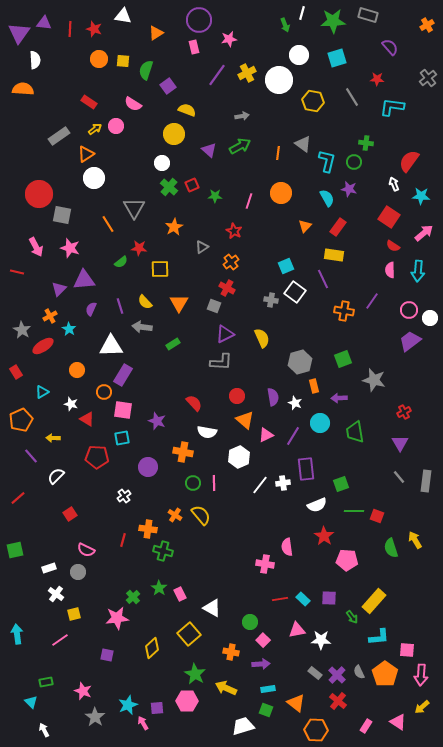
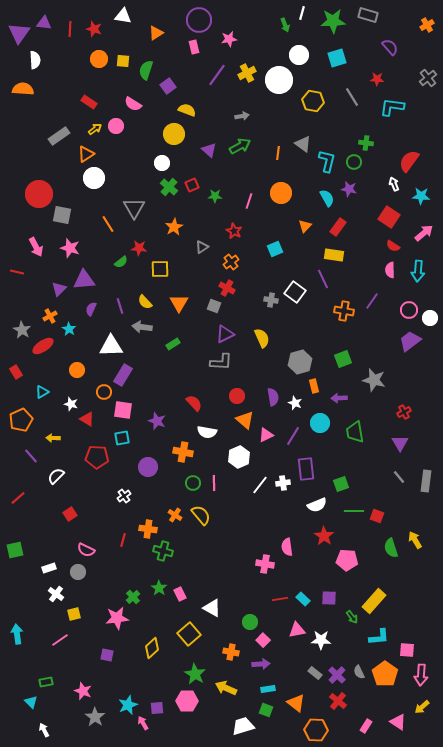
cyan square at (286, 266): moved 11 px left, 17 px up
